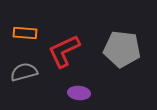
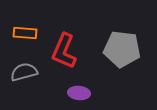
red L-shape: rotated 42 degrees counterclockwise
